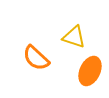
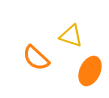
yellow triangle: moved 3 px left, 1 px up
